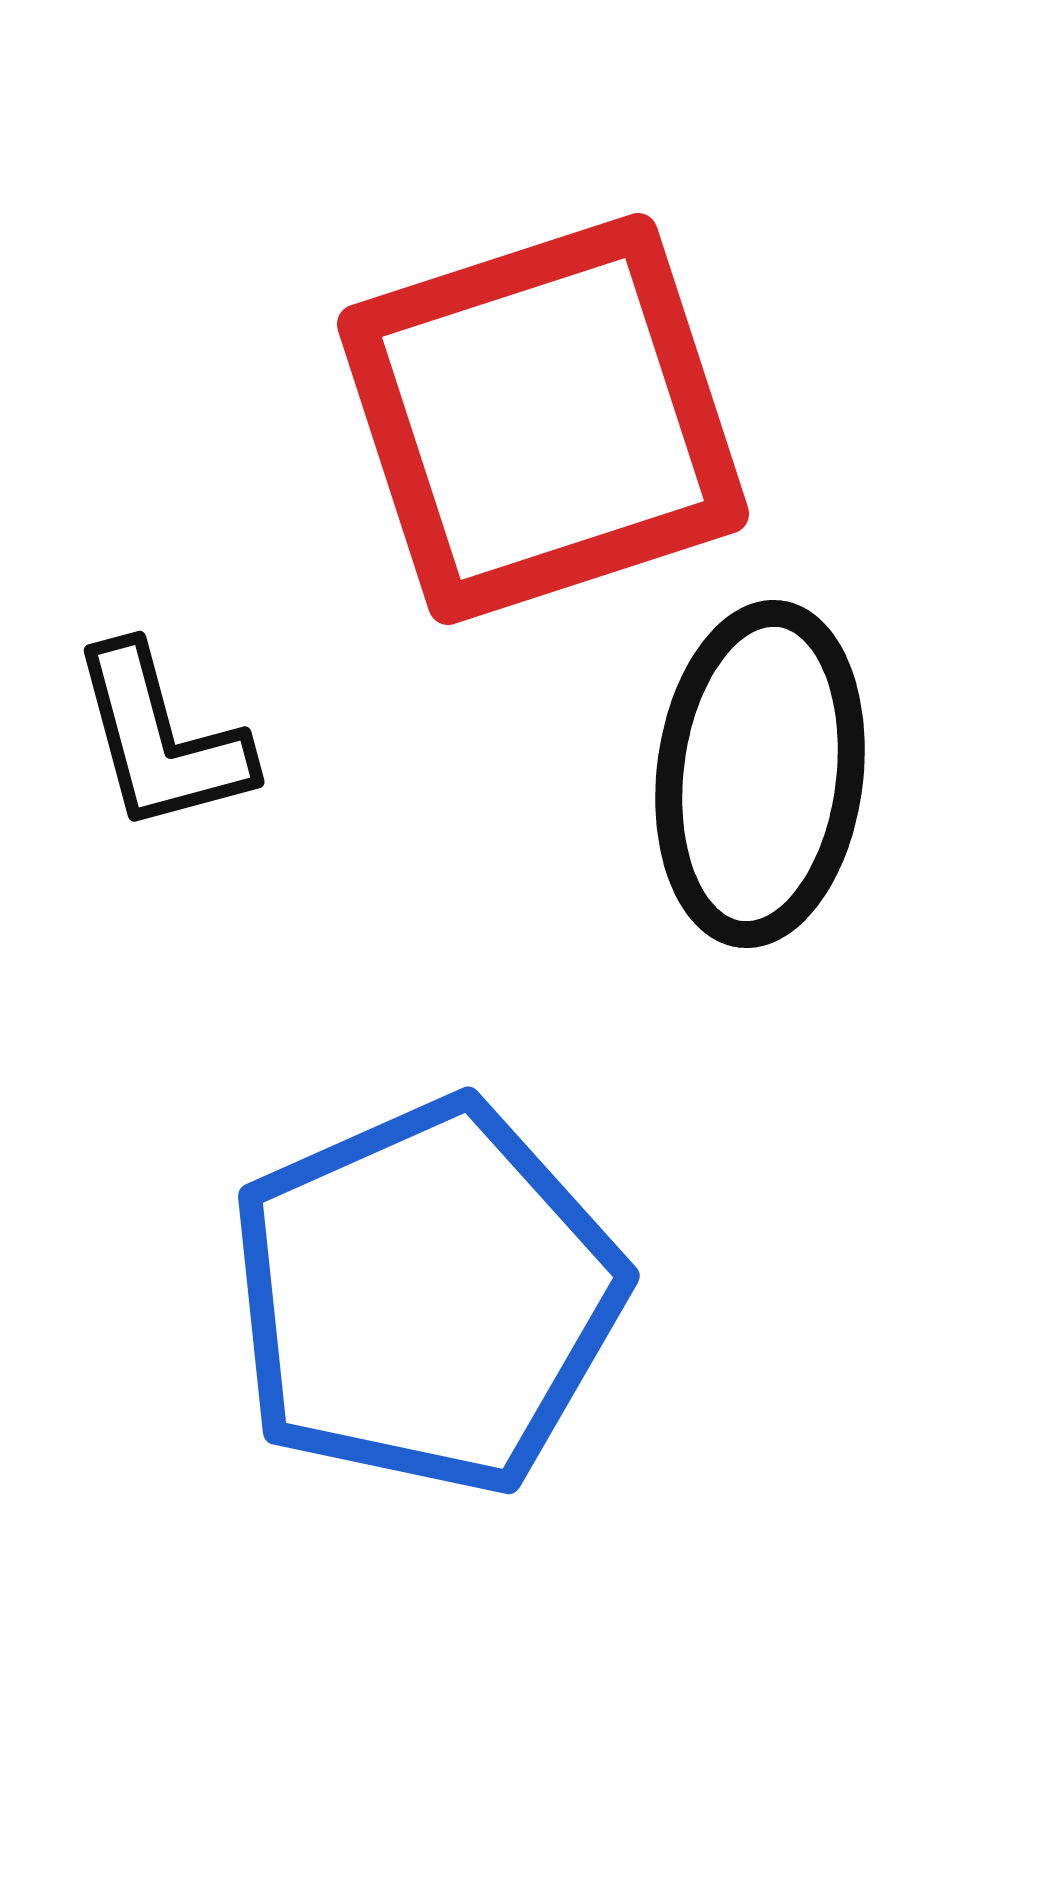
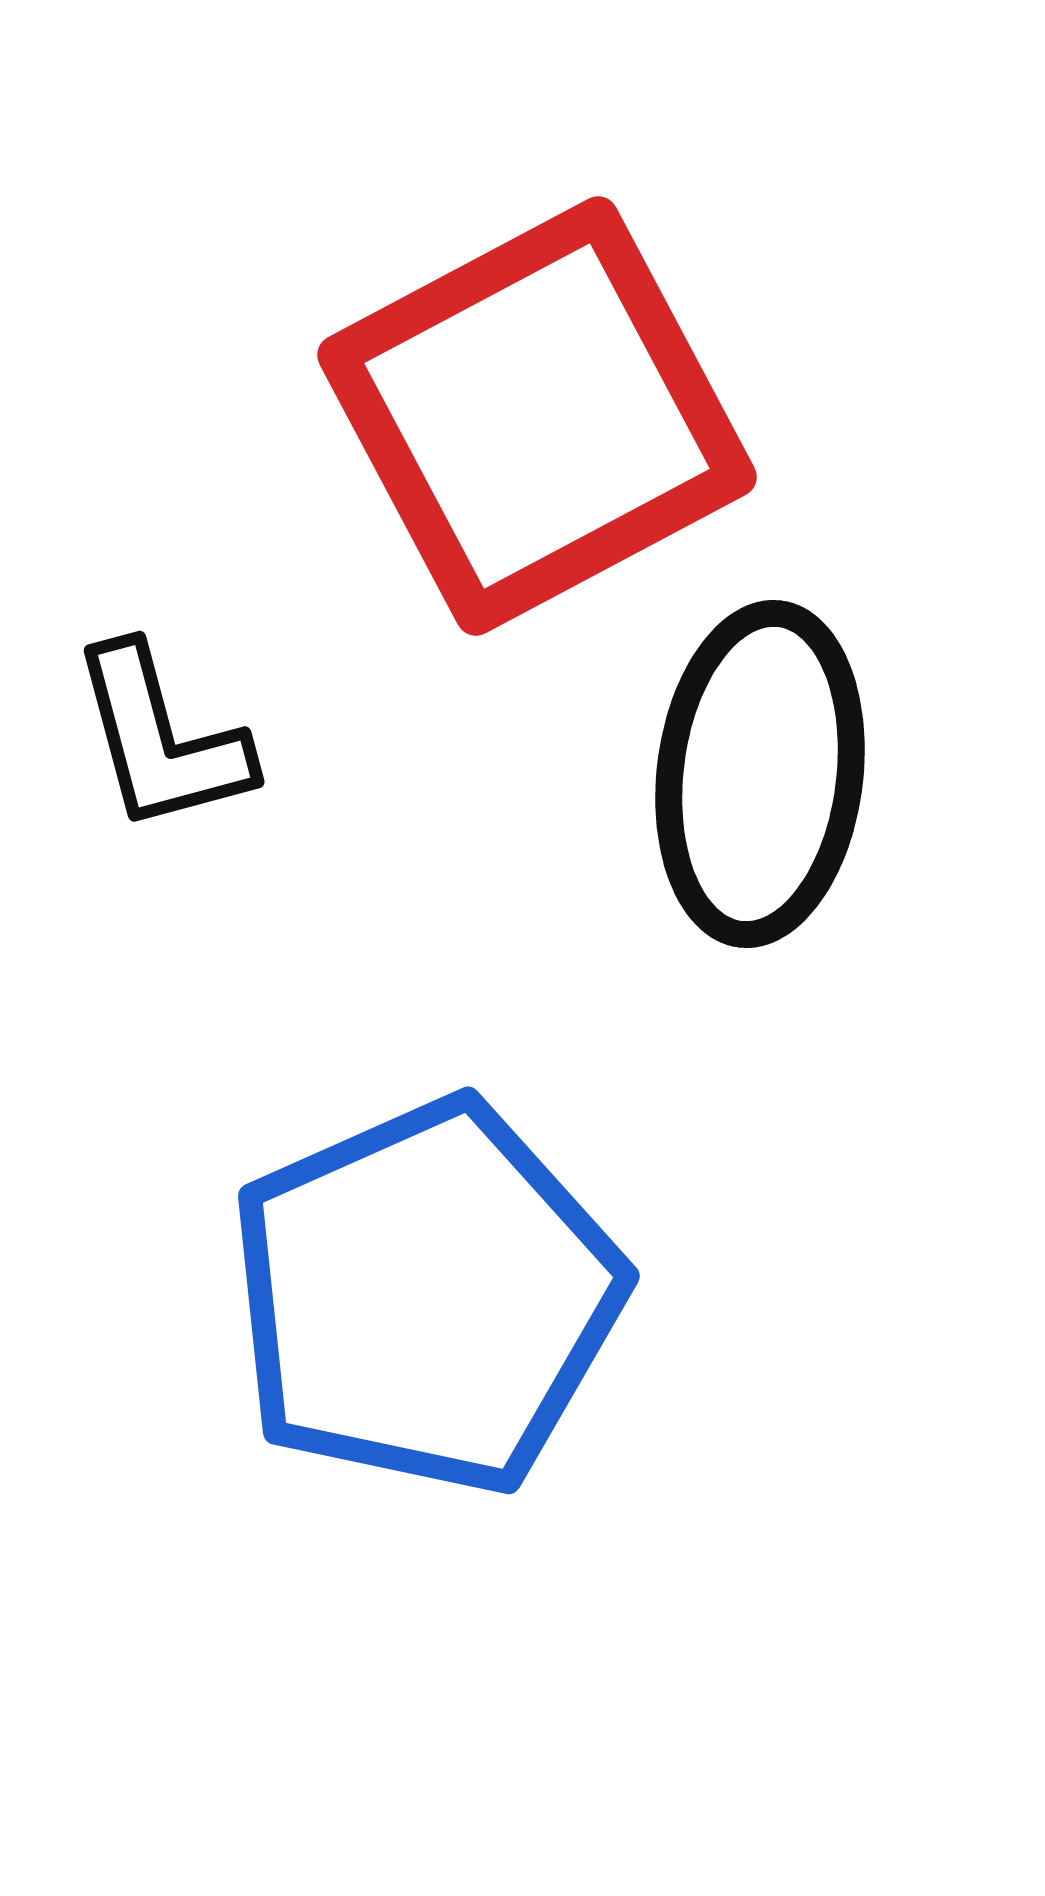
red square: moved 6 px left, 3 px up; rotated 10 degrees counterclockwise
